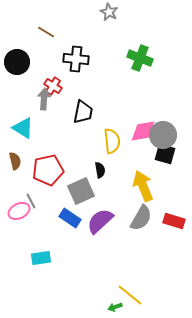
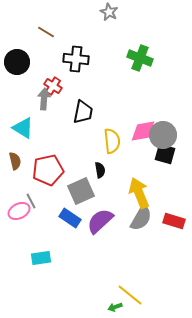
yellow arrow: moved 4 px left, 7 px down
